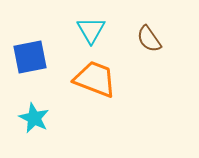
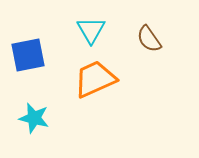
blue square: moved 2 px left, 2 px up
orange trapezoid: rotated 45 degrees counterclockwise
cyan star: rotated 12 degrees counterclockwise
